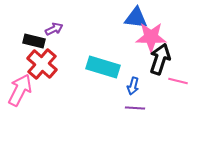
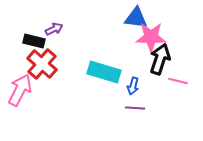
cyan rectangle: moved 1 px right, 5 px down
